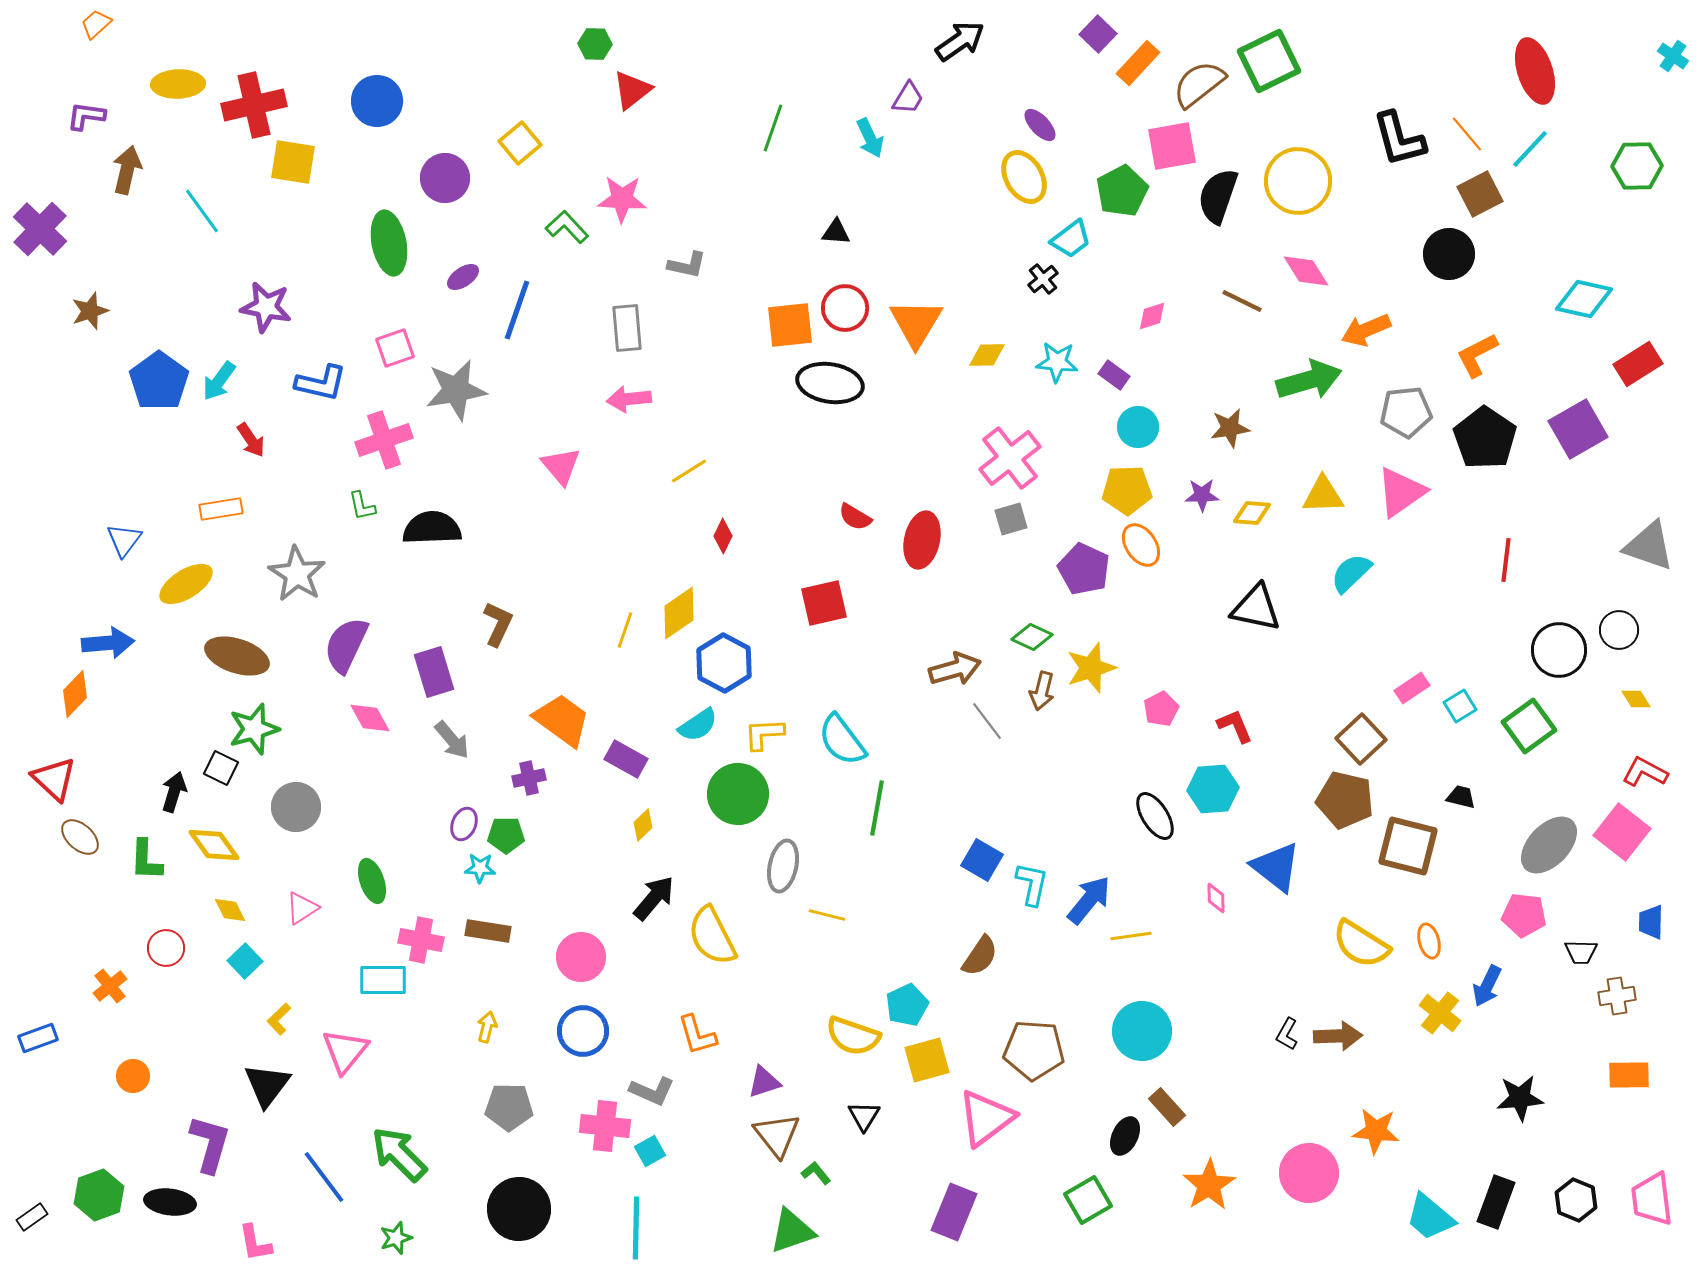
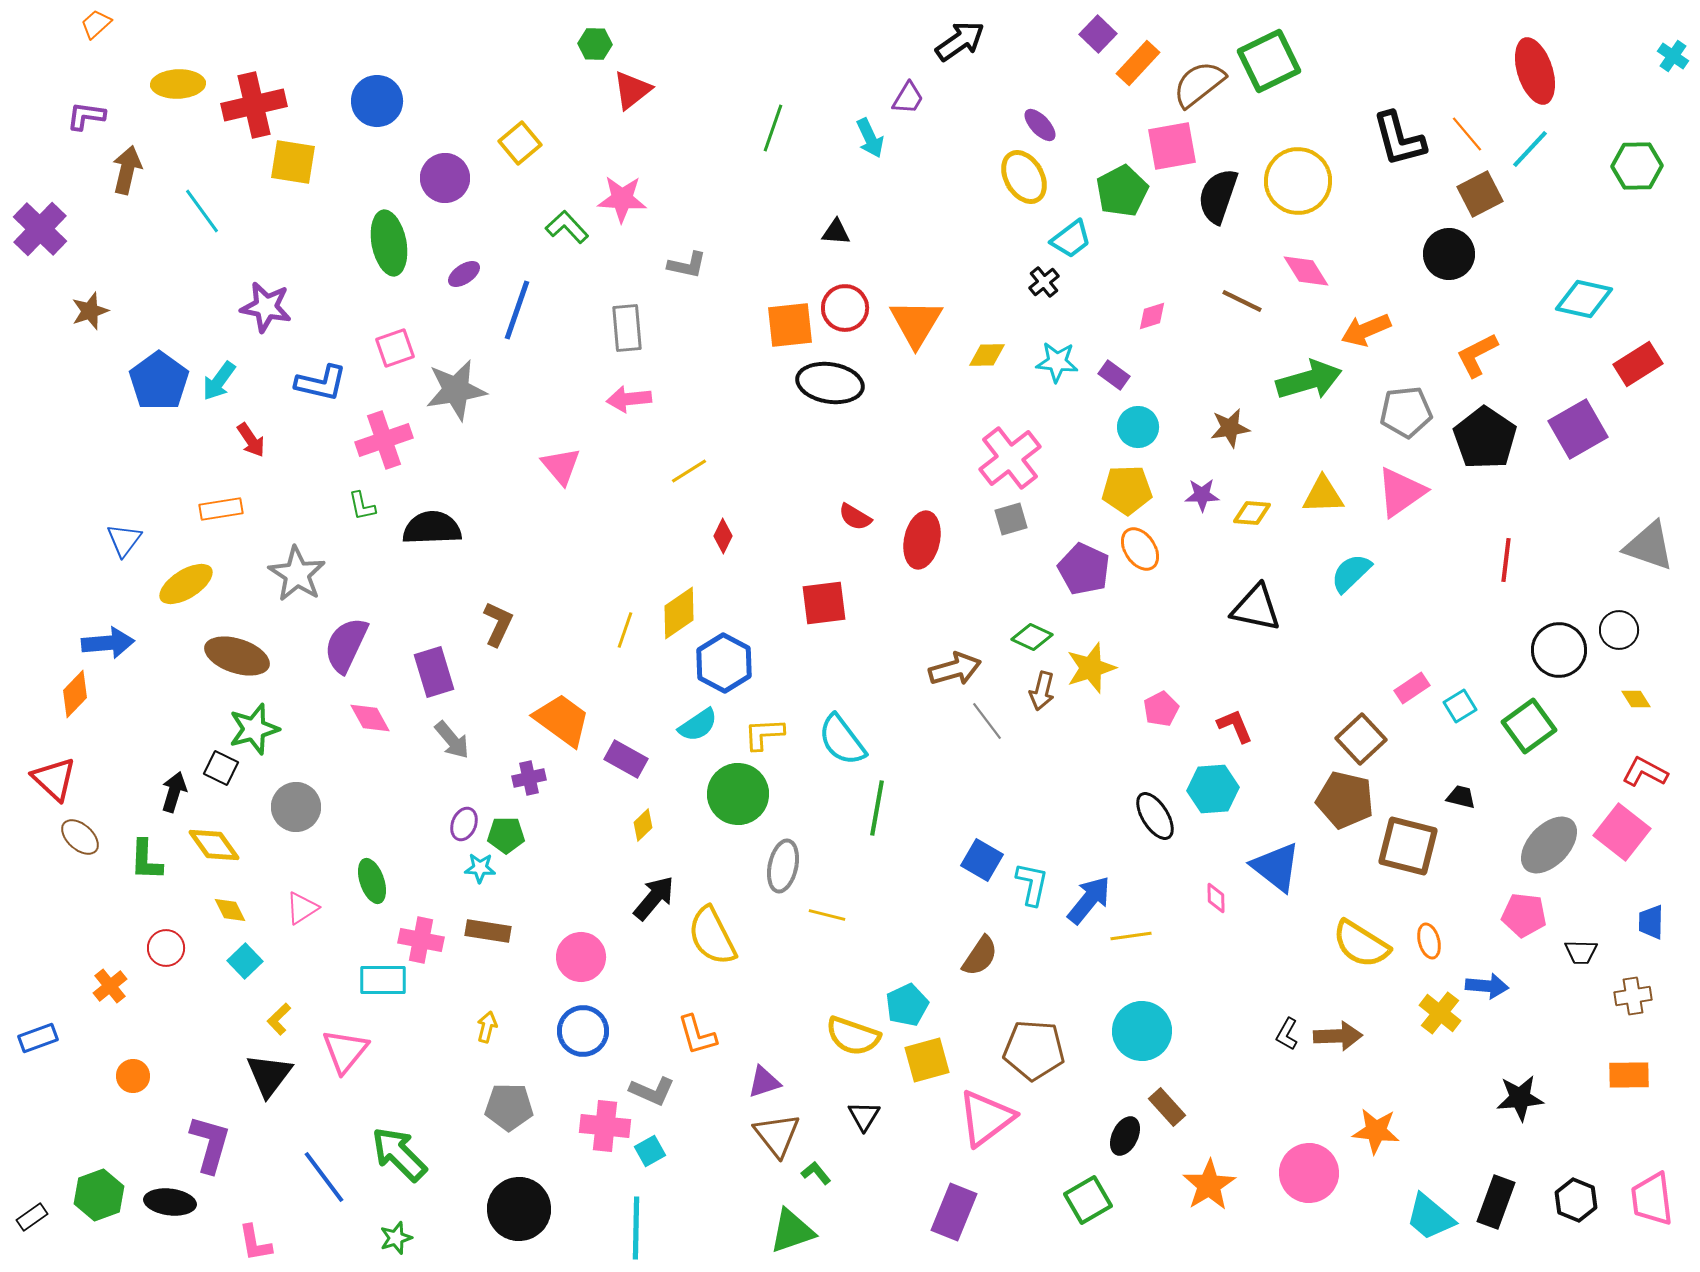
purple ellipse at (463, 277): moved 1 px right, 3 px up
black cross at (1043, 279): moved 1 px right, 3 px down
orange ellipse at (1141, 545): moved 1 px left, 4 px down
red square at (824, 603): rotated 6 degrees clockwise
blue arrow at (1487, 986): rotated 111 degrees counterclockwise
brown cross at (1617, 996): moved 16 px right
black triangle at (267, 1085): moved 2 px right, 10 px up
